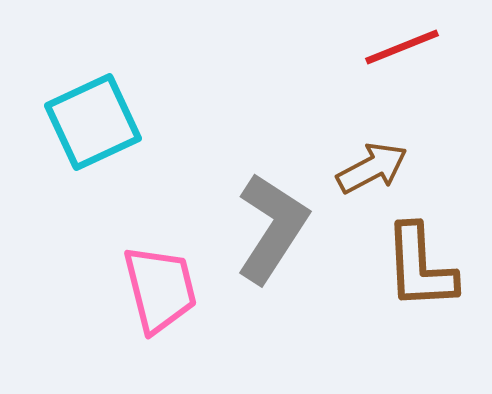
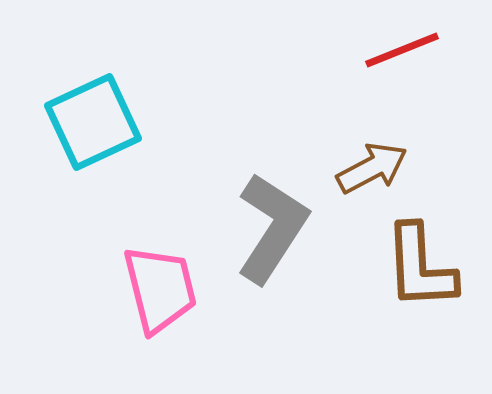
red line: moved 3 px down
